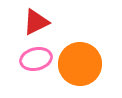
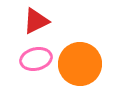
red triangle: moved 1 px up
